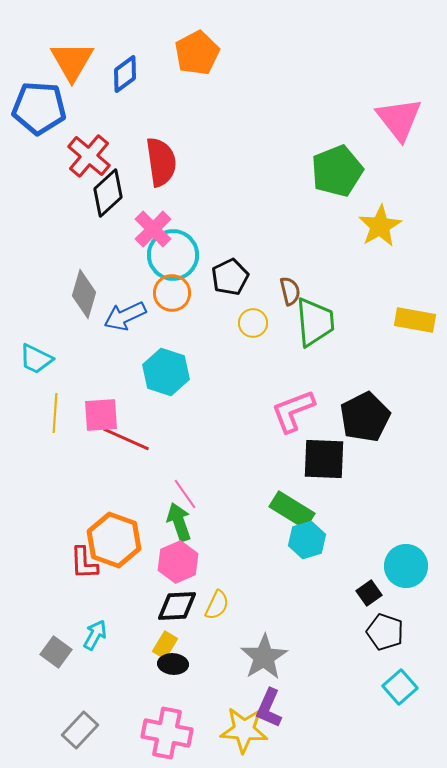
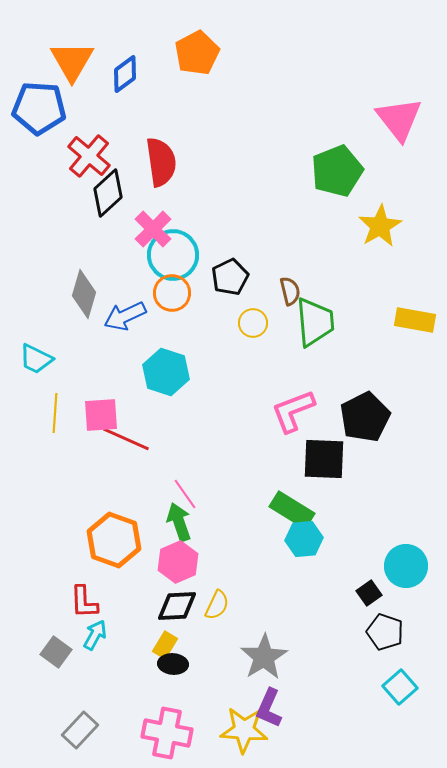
cyan hexagon at (307, 540): moved 3 px left, 1 px up; rotated 12 degrees clockwise
red L-shape at (84, 563): moved 39 px down
